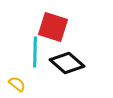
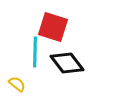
black diamond: rotated 12 degrees clockwise
